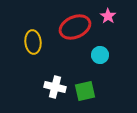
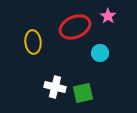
cyan circle: moved 2 px up
green square: moved 2 px left, 2 px down
